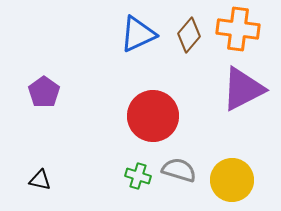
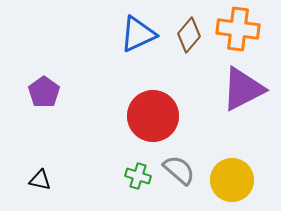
gray semicircle: rotated 24 degrees clockwise
